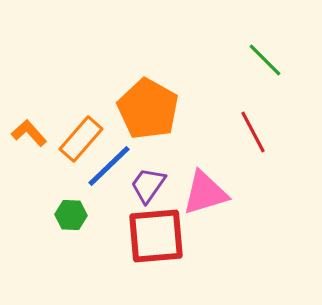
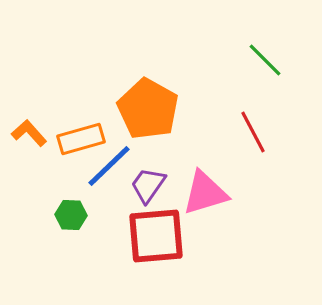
orange rectangle: rotated 33 degrees clockwise
